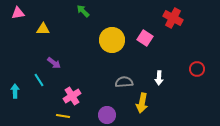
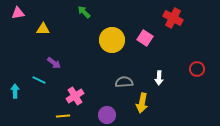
green arrow: moved 1 px right, 1 px down
cyan line: rotated 32 degrees counterclockwise
pink cross: moved 3 px right
yellow line: rotated 16 degrees counterclockwise
